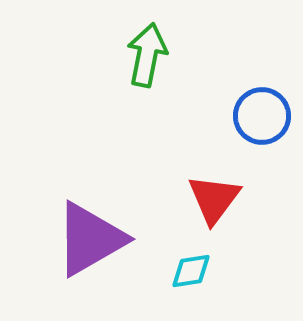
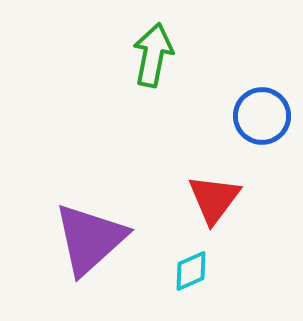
green arrow: moved 6 px right
purple triangle: rotated 12 degrees counterclockwise
cyan diamond: rotated 15 degrees counterclockwise
